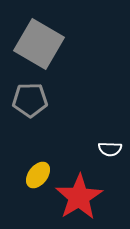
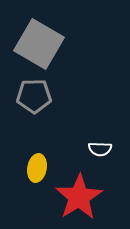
gray pentagon: moved 4 px right, 4 px up
white semicircle: moved 10 px left
yellow ellipse: moved 1 px left, 7 px up; rotated 28 degrees counterclockwise
